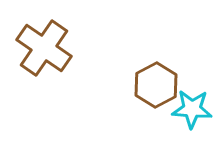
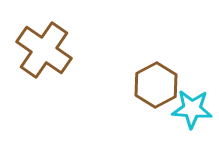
brown cross: moved 2 px down
